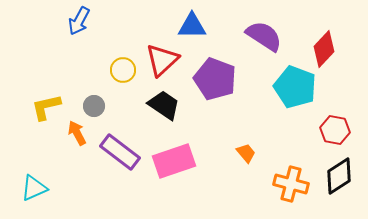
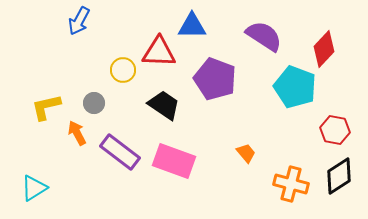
red triangle: moved 3 px left, 8 px up; rotated 45 degrees clockwise
gray circle: moved 3 px up
pink rectangle: rotated 39 degrees clockwise
cyan triangle: rotated 8 degrees counterclockwise
